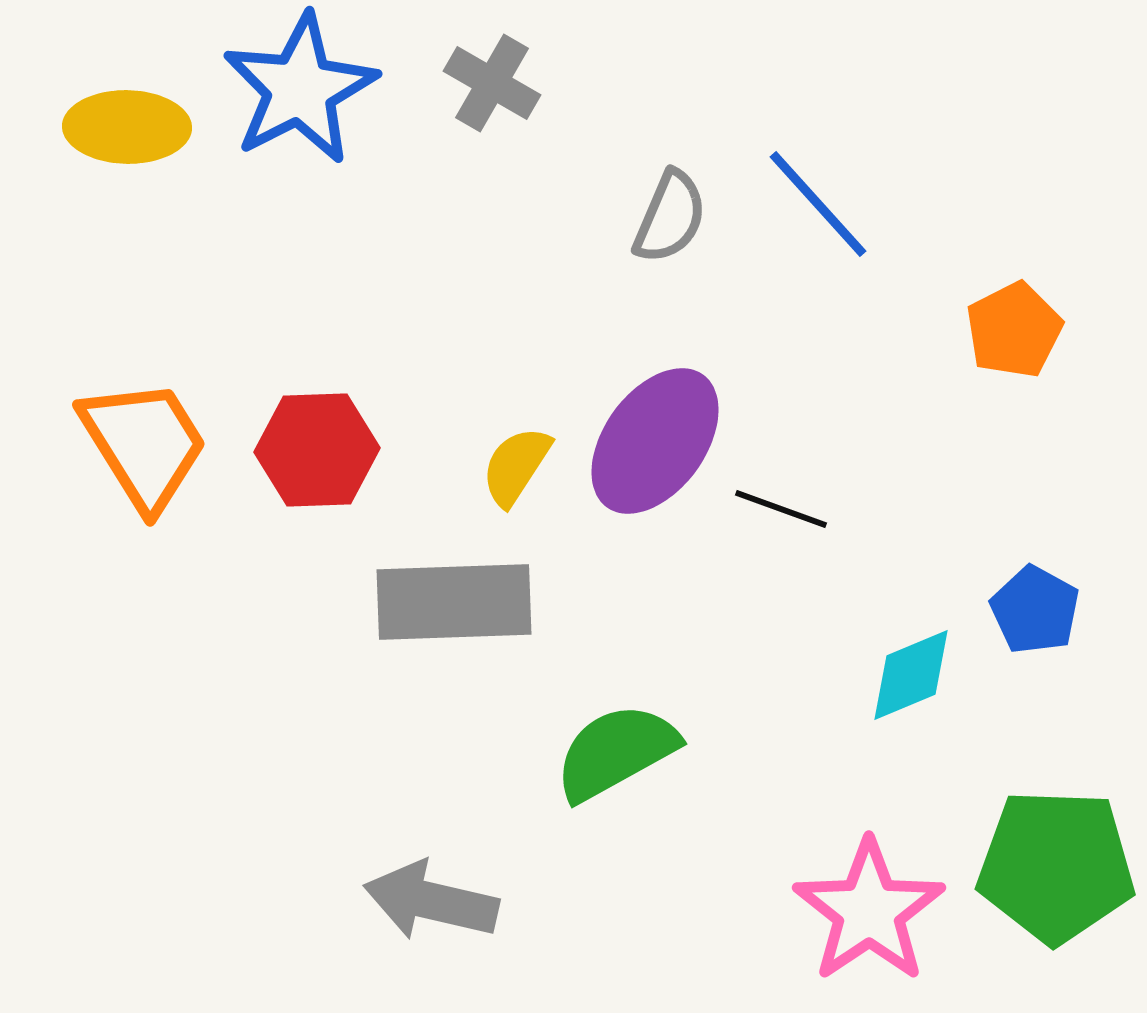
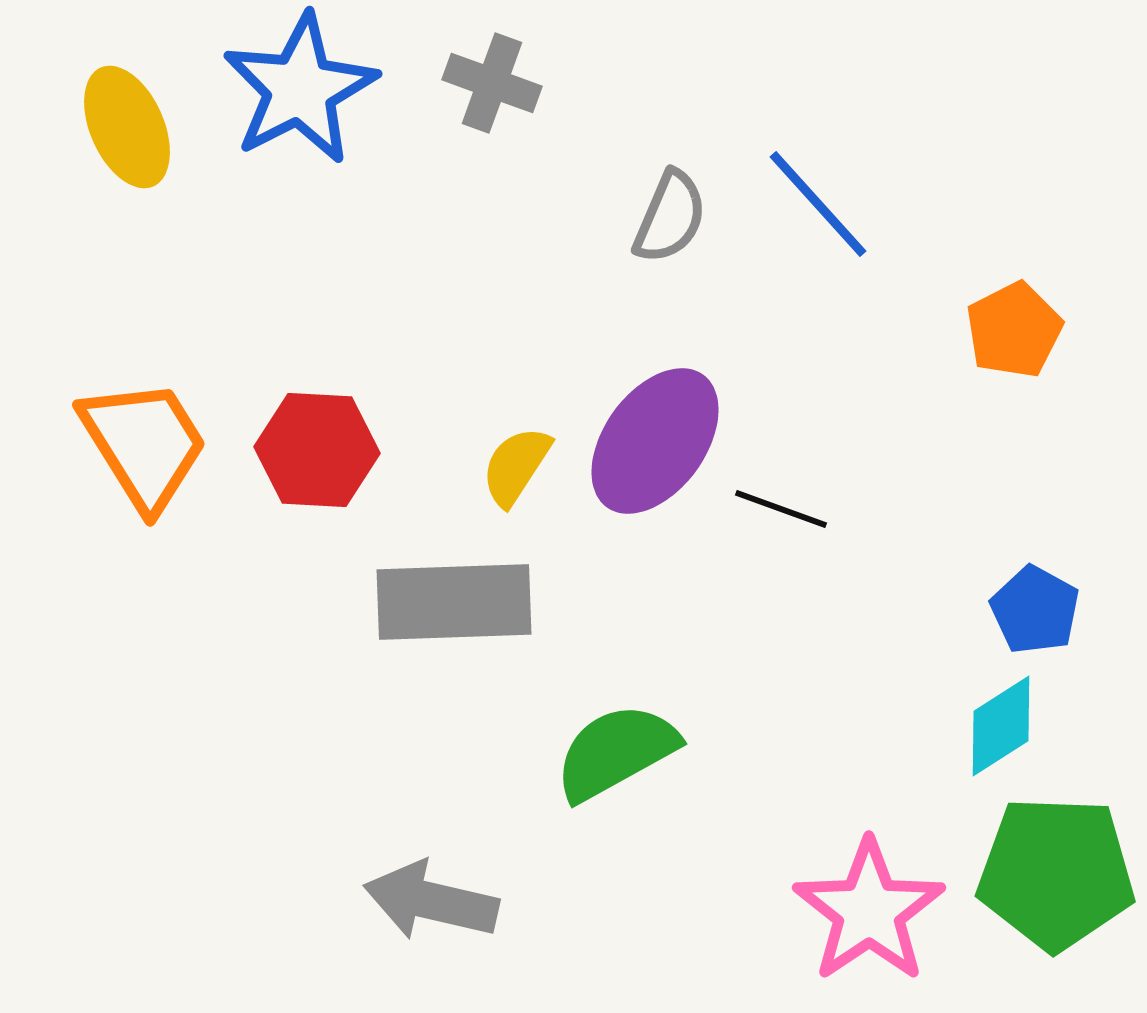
gray cross: rotated 10 degrees counterclockwise
yellow ellipse: rotated 65 degrees clockwise
red hexagon: rotated 5 degrees clockwise
cyan diamond: moved 90 px right, 51 px down; rotated 10 degrees counterclockwise
green pentagon: moved 7 px down
